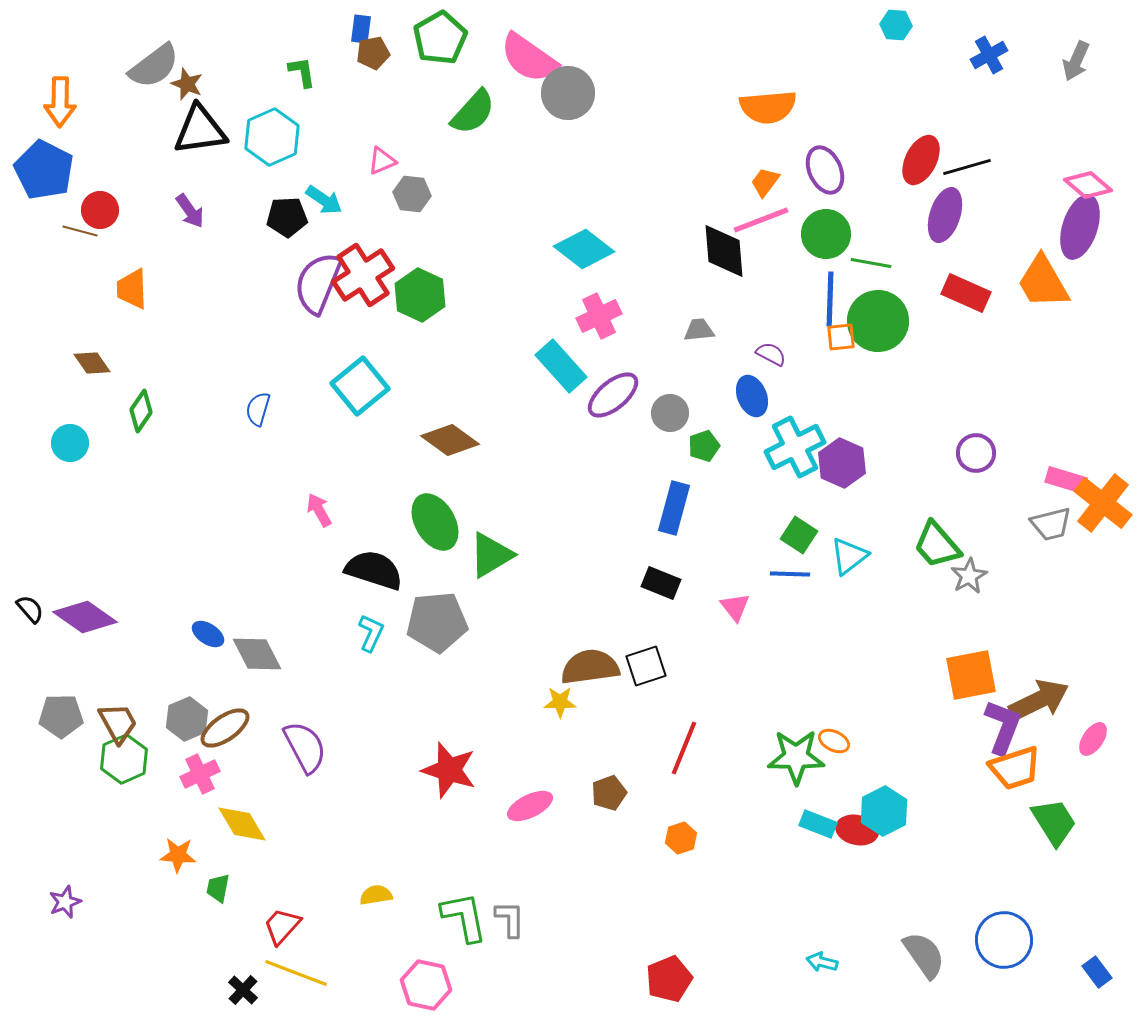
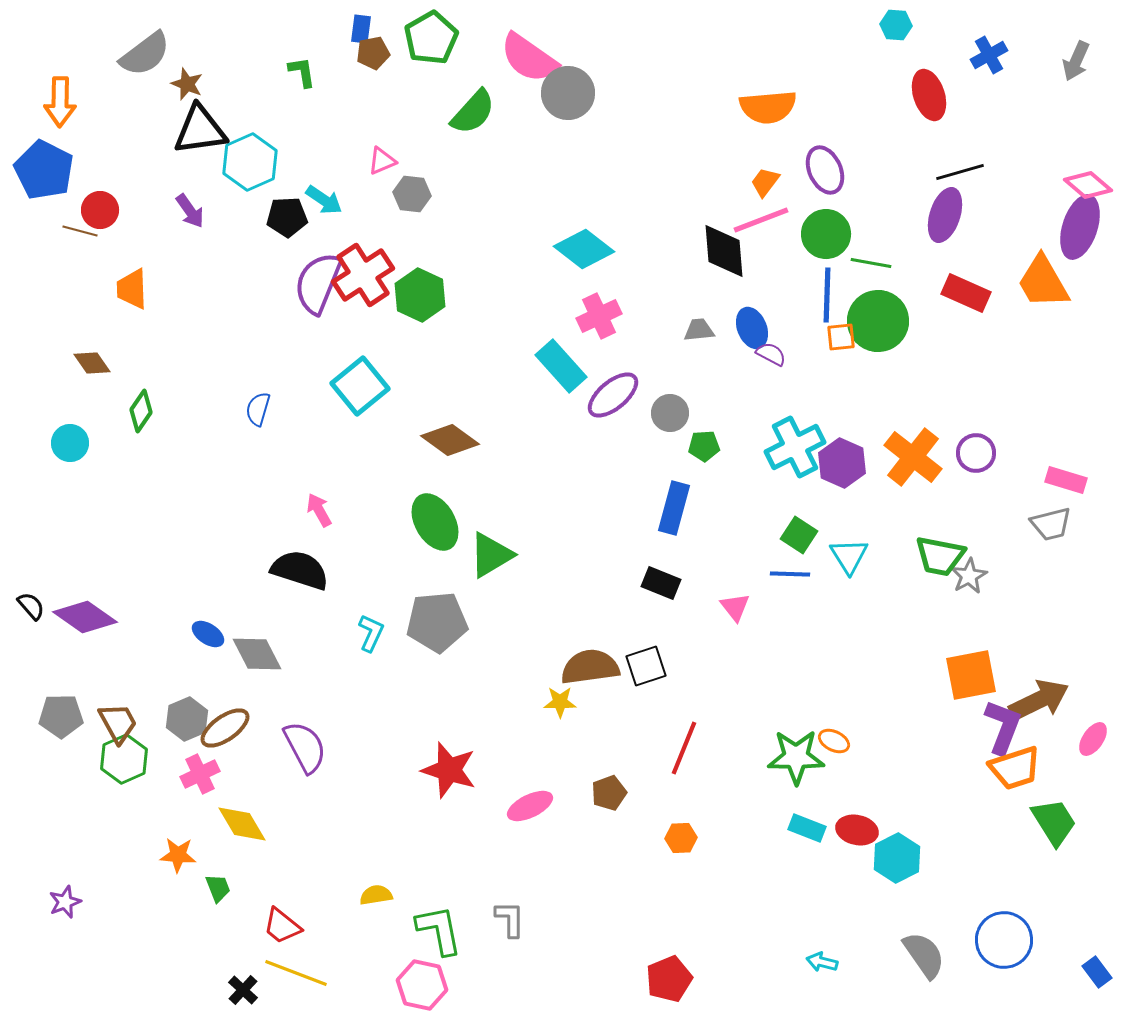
green pentagon at (440, 38): moved 9 px left
gray semicircle at (154, 66): moved 9 px left, 12 px up
cyan hexagon at (272, 137): moved 22 px left, 25 px down
red ellipse at (921, 160): moved 8 px right, 65 px up; rotated 45 degrees counterclockwise
black line at (967, 167): moved 7 px left, 5 px down
blue line at (830, 299): moved 3 px left, 4 px up
blue ellipse at (752, 396): moved 68 px up
green pentagon at (704, 446): rotated 16 degrees clockwise
orange cross at (1103, 503): moved 190 px left, 46 px up
green trapezoid at (937, 545): moved 3 px right, 11 px down; rotated 38 degrees counterclockwise
cyan triangle at (849, 556): rotated 24 degrees counterclockwise
black semicircle at (374, 570): moved 74 px left
black semicircle at (30, 609): moved 1 px right, 3 px up
cyan hexagon at (884, 811): moved 13 px right, 47 px down
cyan rectangle at (818, 824): moved 11 px left, 4 px down
orange hexagon at (681, 838): rotated 16 degrees clockwise
green trapezoid at (218, 888): rotated 148 degrees clockwise
green L-shape at (464, 917): moved 25 px left, 13 px down
red trapezoid at (282, 926): rotated 93 degrees counterclockwise
pink hexagon at (426, 985): moved 4 px left
